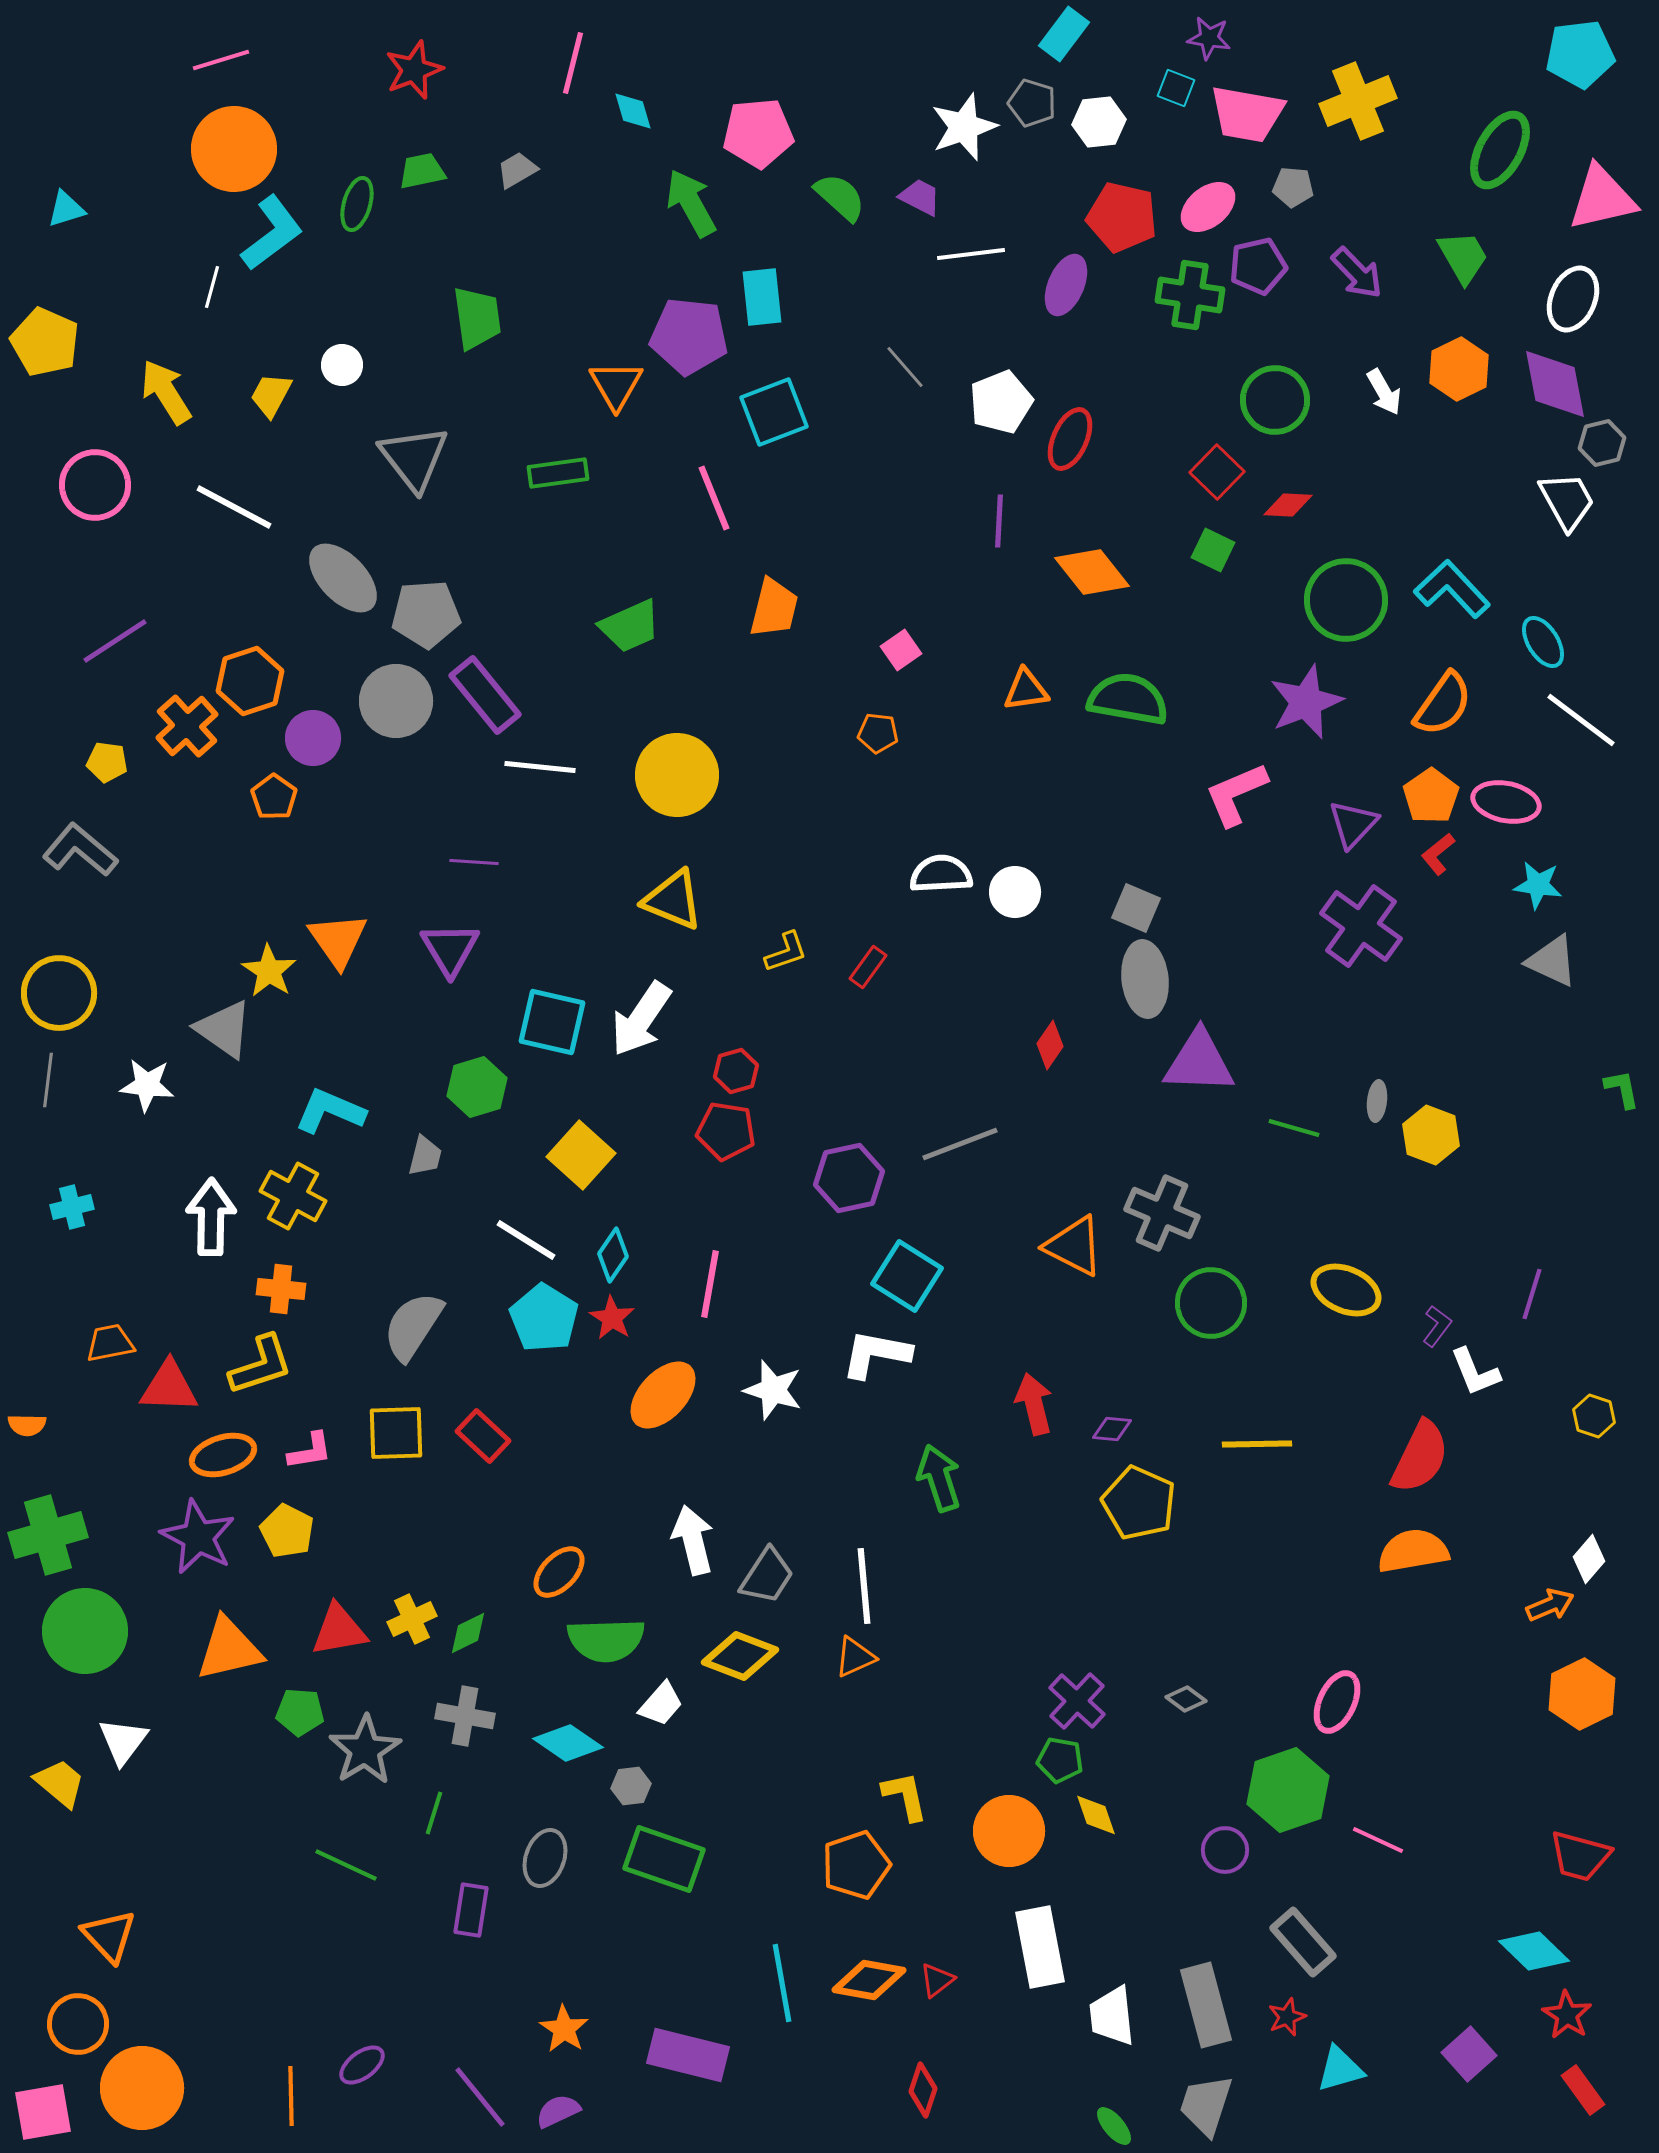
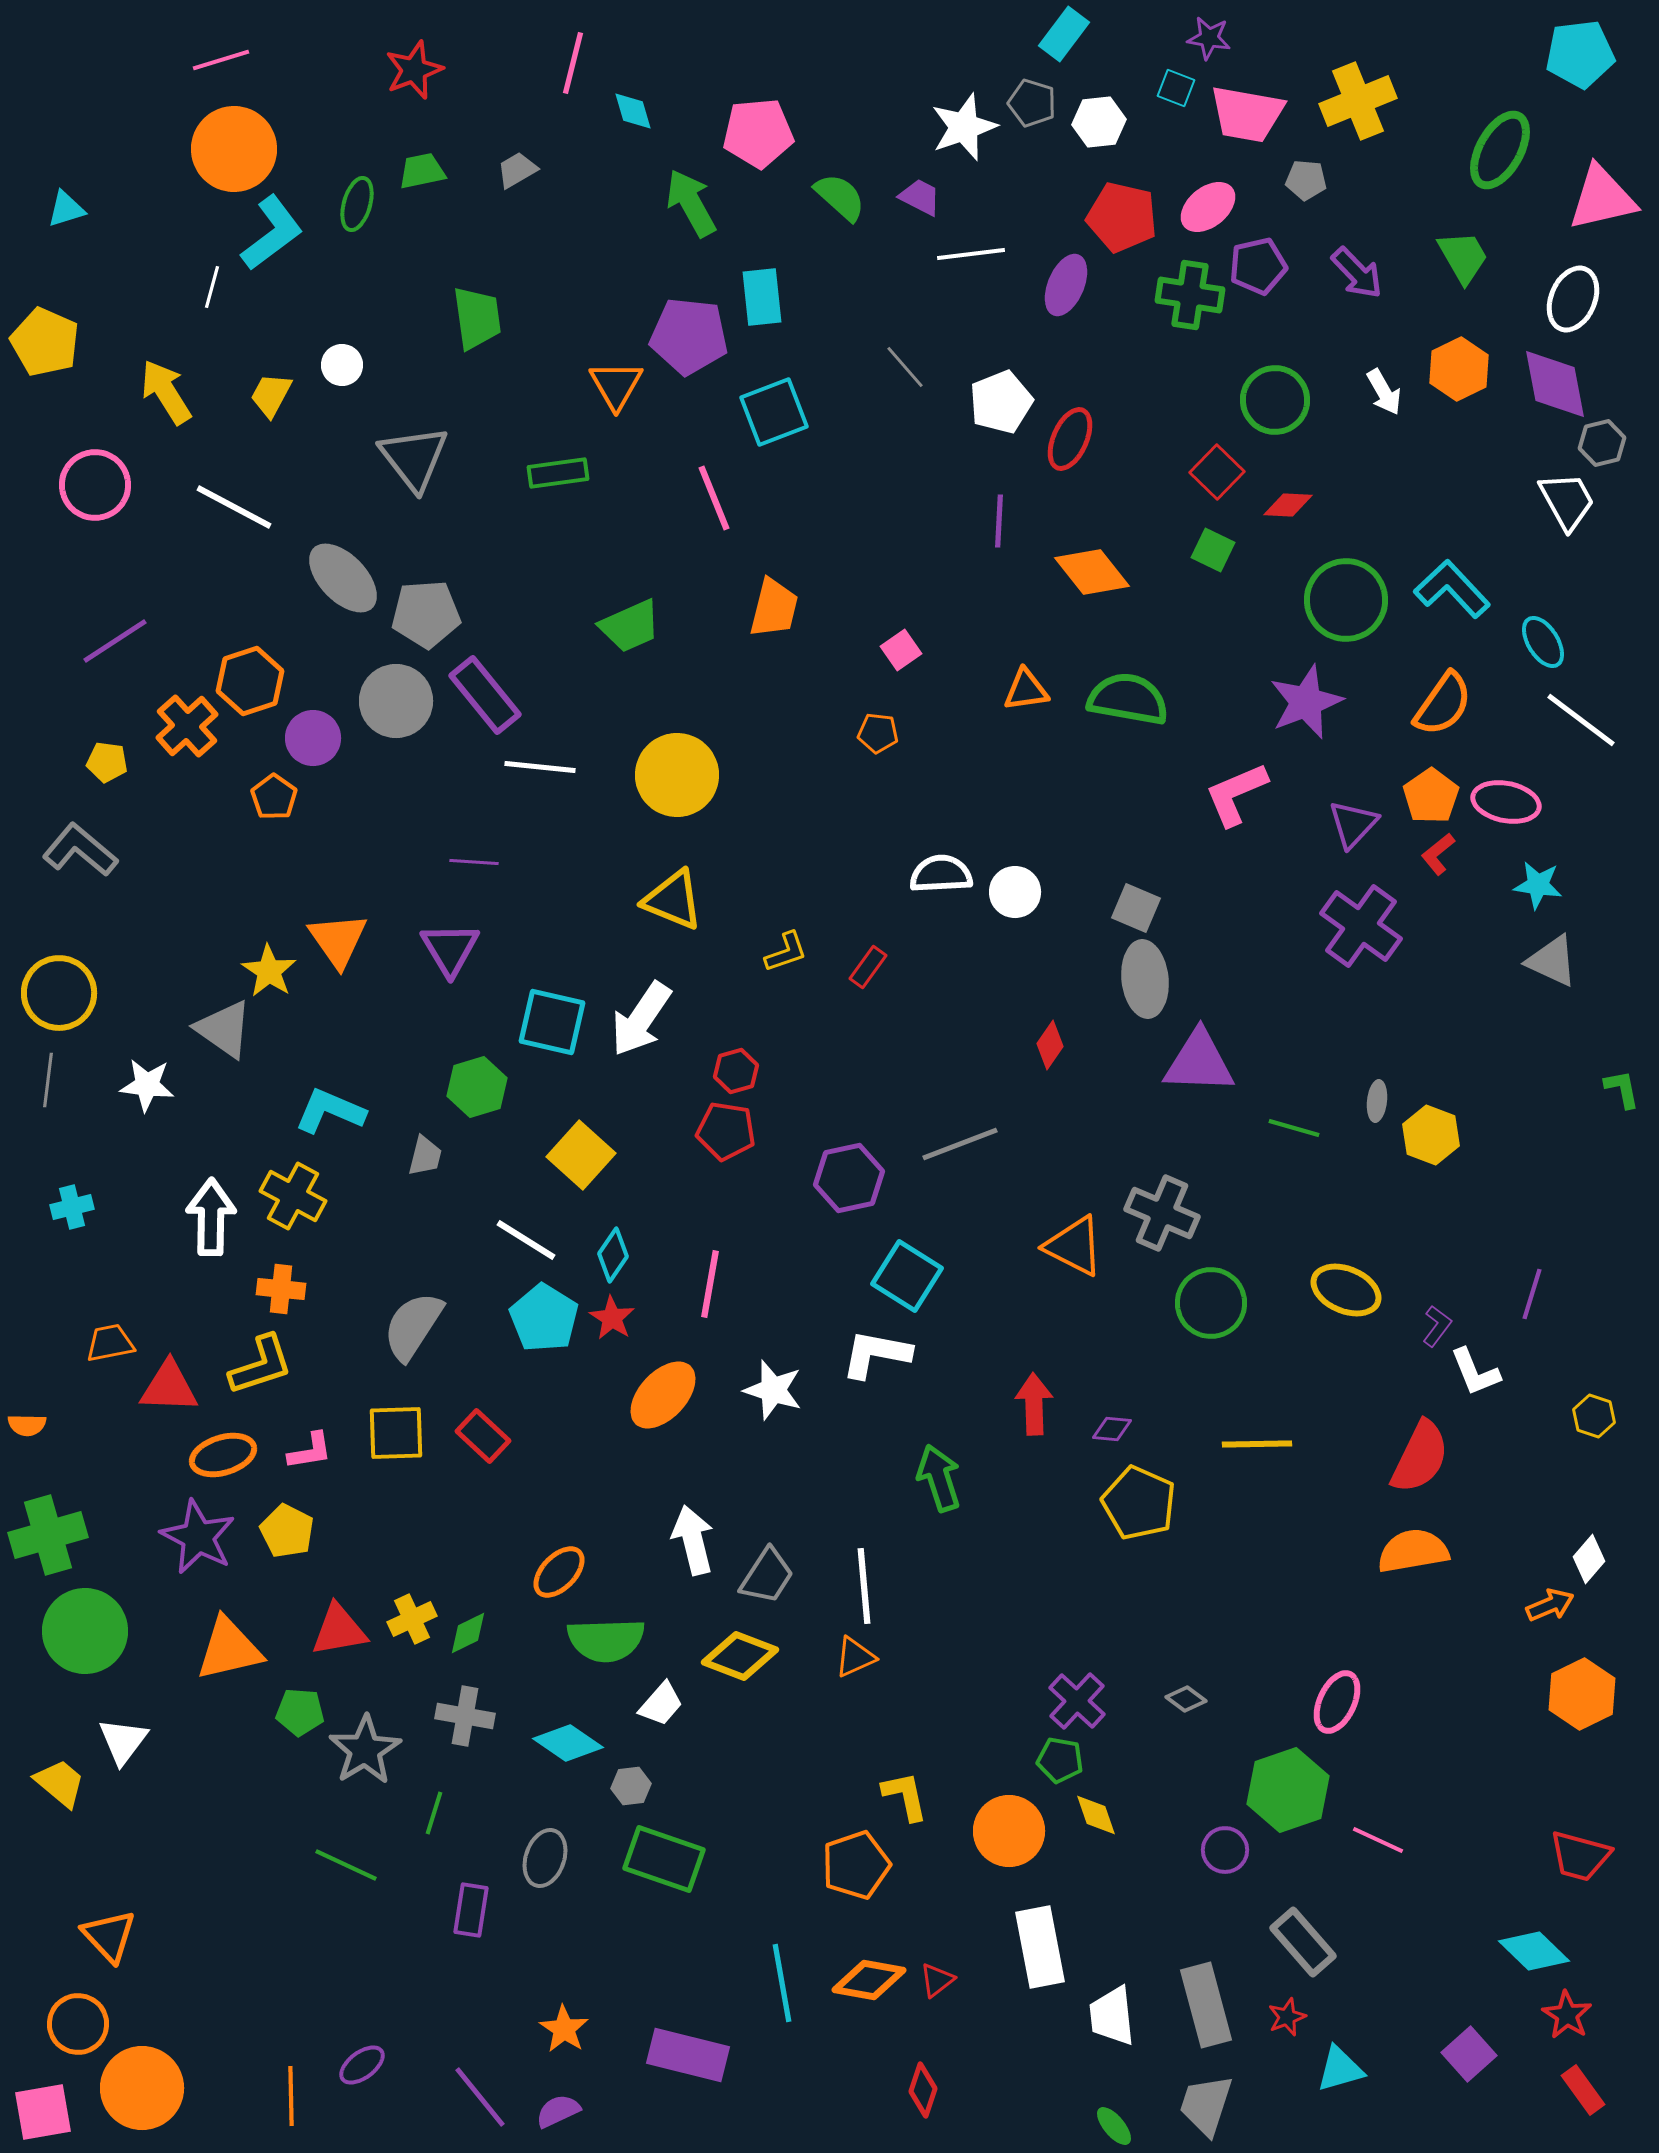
gray pentagon at (1293, 187): moved 13 px right, 7 px up
red arrow at (1034, 1404): rotated 12 degrees clockwise
